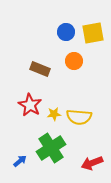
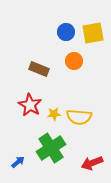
brown rectangle: moved 1 px left
blue arrow: moved 2 px left, 1 px down
